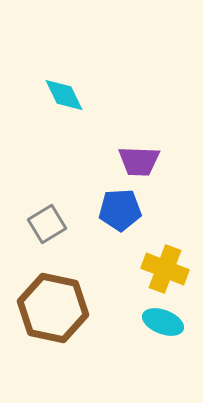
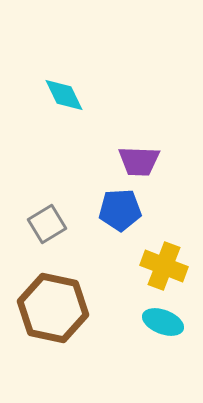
yellow cross: moved 1 px left, 3 px up
